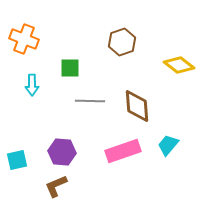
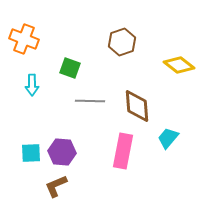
green square: rotated 20 degrees clockwise
cyan trapezoid: moved 7 px up
pink rectangle: rotated 60 degrees counterclockwise
cyan square: moved 14 px right, 7 px up; rotated 10 degrees clockwise
